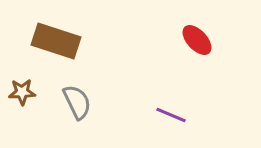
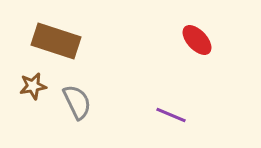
brown star: moved 11 px right, 6 px up; rotated 8 degrees counterclockwise
